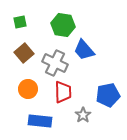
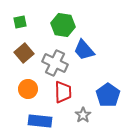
blue pentagon: rotated 25 degrees counterclockwise
